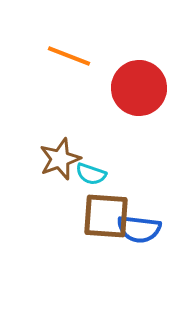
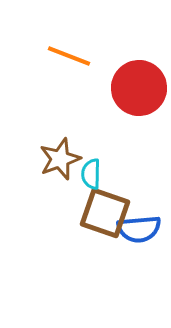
cyan semicircle: rotated 72 degrees clockwise
brown square: moved 1 px left, 3 px up; rotated 15 degrees clockwise
blue semicircle: rotated 12 degrees counterclockwise
